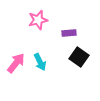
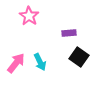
pink star: moved 9 px left, 4 px up; rotated 24 degrees counterclockwise
